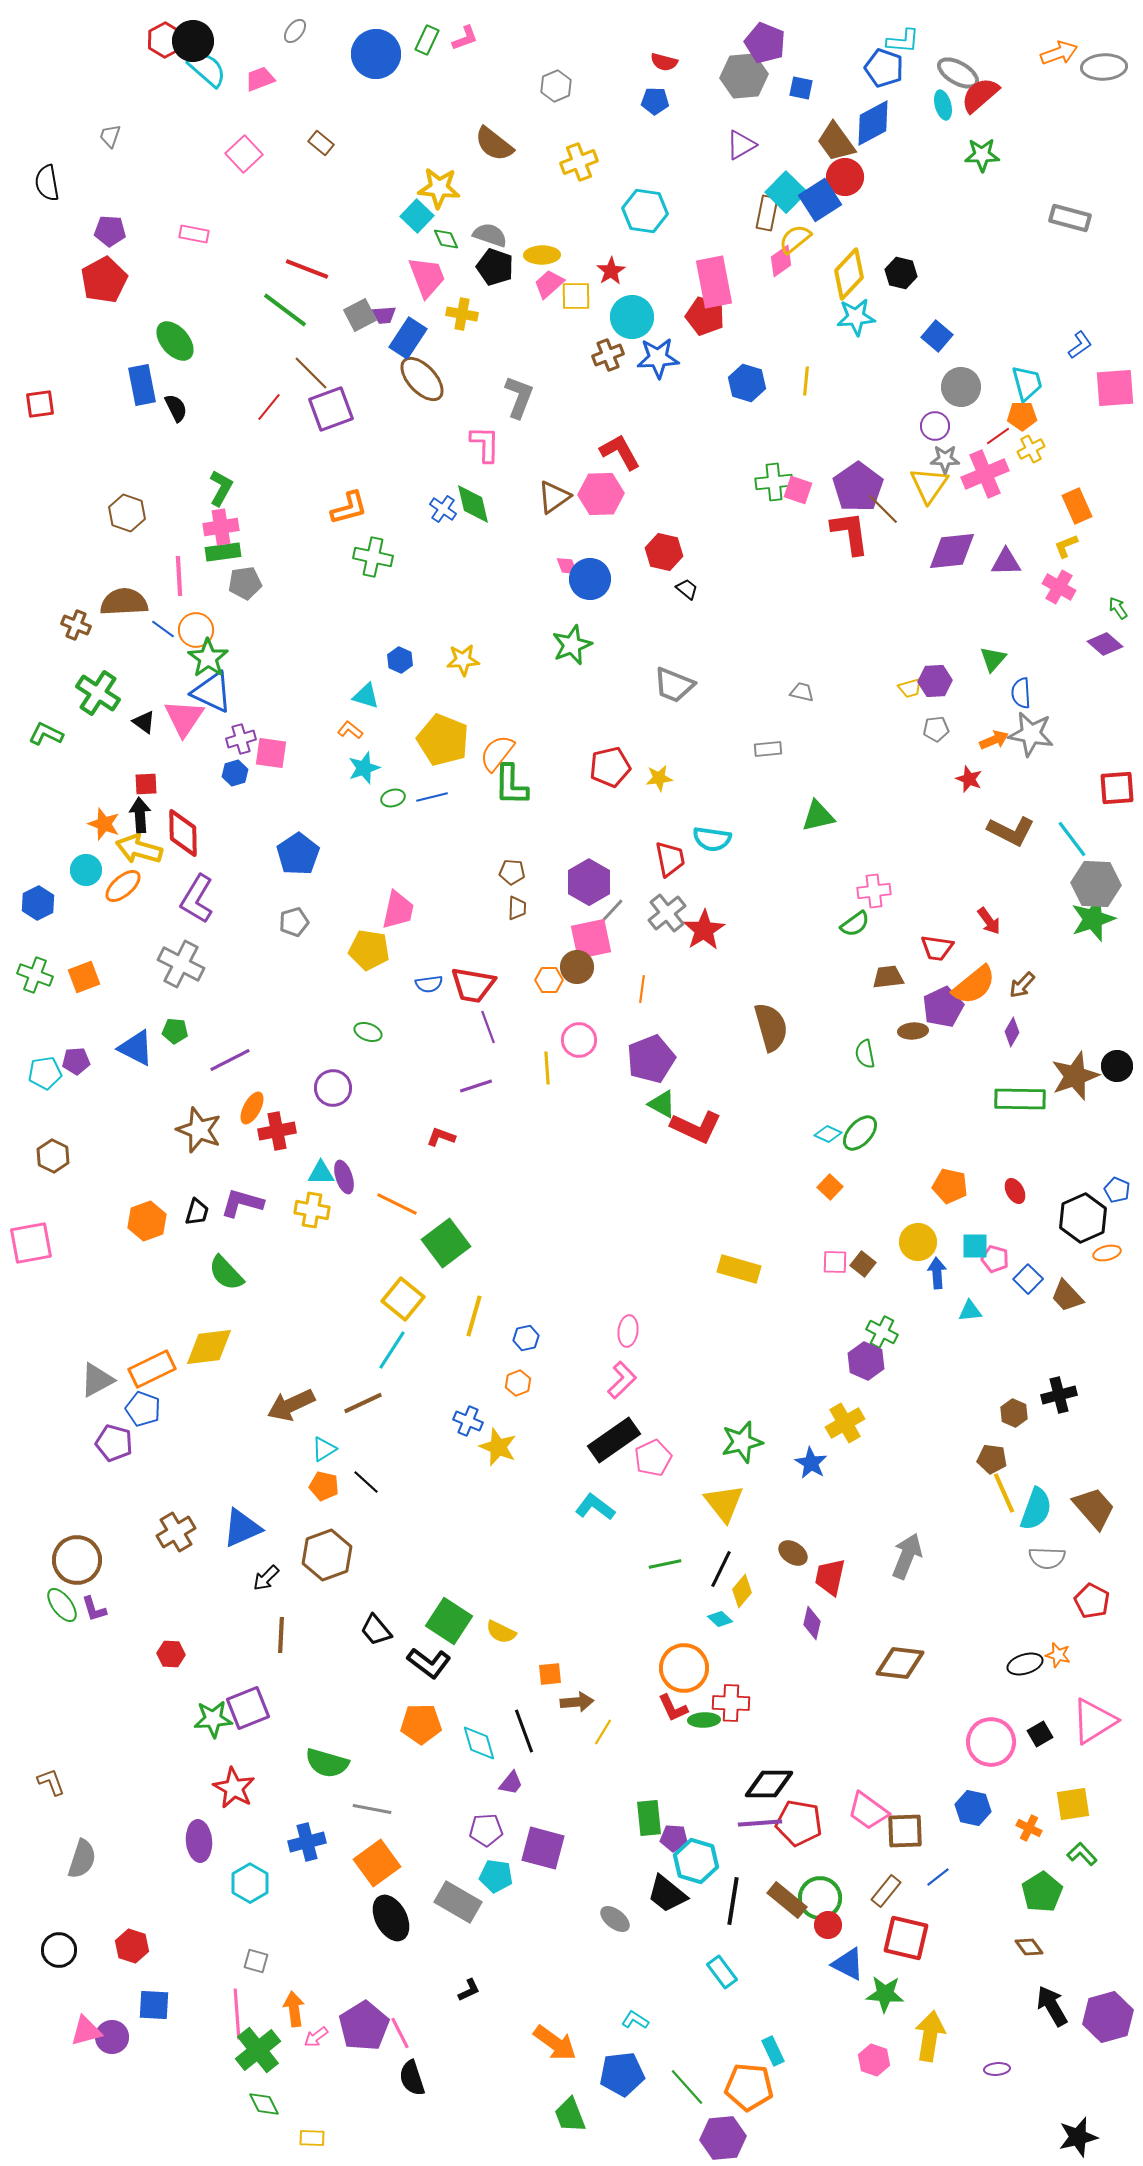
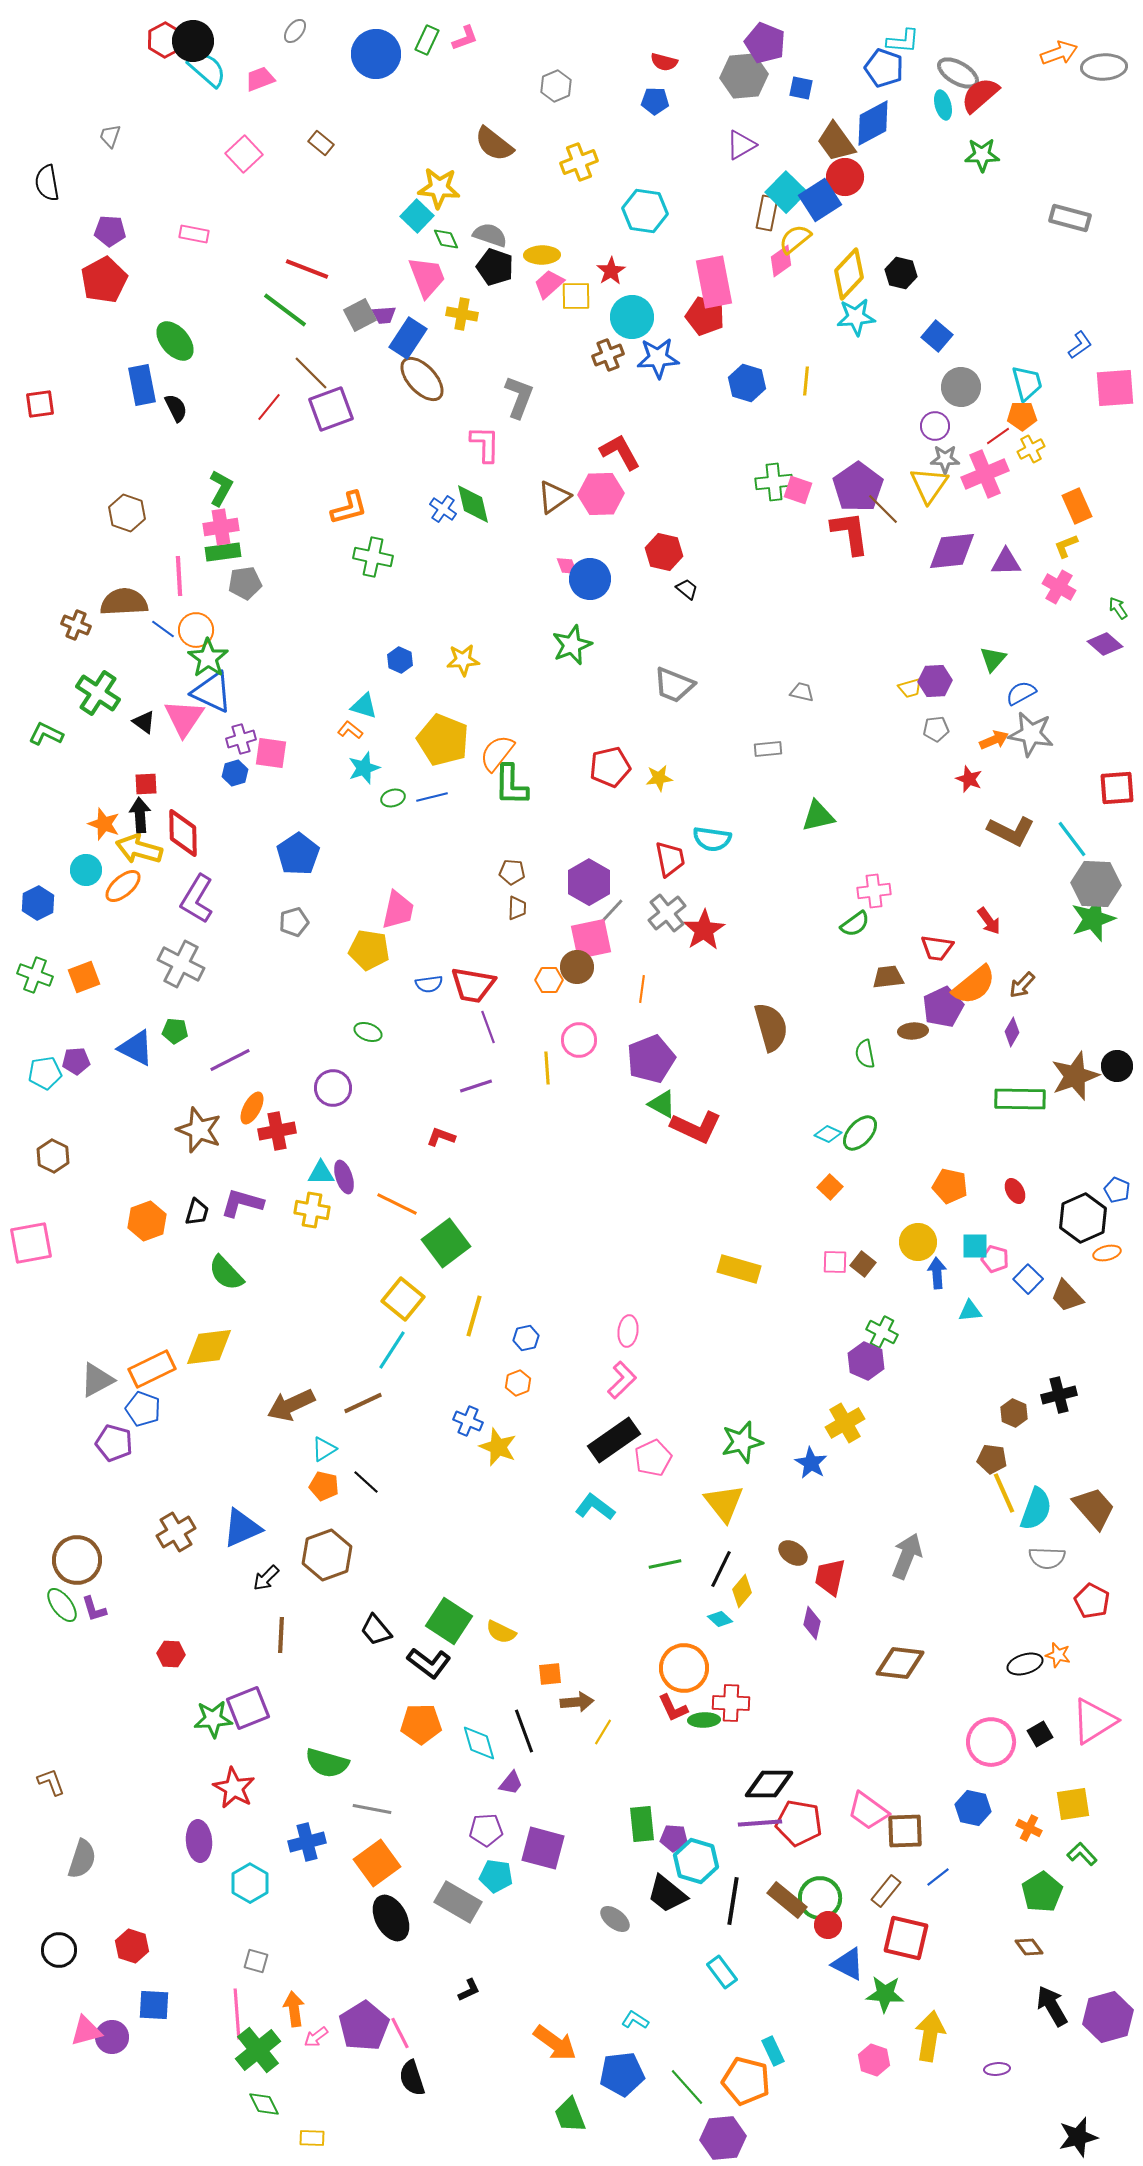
blue semicircle at (1021, 693): rotated 64 degrees clockwise
cyan triangle at (366, 696): moved 2 px left, 10 px down
green rectangle at (649, 1818): moved 7 px left, 6 px down
orange pentagon at (749, 2087): moved 3 px left, 6 px up; rotated 9 degrees clockwise
